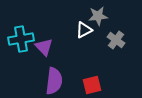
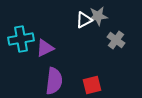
white triangle: moved 10 px up
purple triangle: moved 1 px right, 1 px down; rotated 48 degrees clockwise
